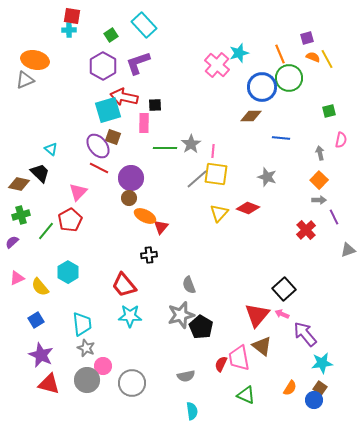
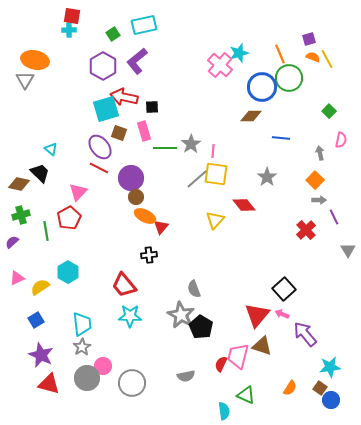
cyan rectangle at (144, 25): rotated 60 degrees counterclockwise
green square at (111, 35): moved 2 px right, 1 px up
purple square at (307, 38): moved 2 px right, 1 px down
purple L-shape at (138, 63): moved 1 px left, 2 px up; rotated 20 degrees counterclockwise
pink cross at (217, 65): moved 3 px right
gray triangle at (25, 80): rotated 36 degrees counterclockwise
black square at (155, 105): moved 3 px left, 2 px down
cyan square at (108, 110): moved 2 px left, 1 px up
green square at (329, 111): rotated 32 degrees counterclockwise
pink rectangle at (144, 123): moved 8 px down; rotated 18 degrees counterclockwise
brown square at (113, 137): moved 6 px right, 4 px up
purple ellipse at (98, 146): moved 2 px right, 1 px down
gray star at (267, 177): rotated 18 degrees clockwise
orange square at (319, 180): moved 4 px left
brown circle at (129, 198): moved 7 px right, 1 px up
red diamond at (248, 208): moved 4 px left, 3 px up; rotated 30 degrees clockwise
yellow triangle at (219, 213): moved 4 px left, 7 px down
red pentagon at (70, 220): moved 1 px left, 2 px up
green line at (46, 231): rotated 48 degrees counterclockwise
gray triangle at (348, 250): rotated 42 degrees counterclockwise
gray semicircle at (189, 285): moved 5 px right, 4 px down
yellow semicircle at (40, 287): rotated 96 degrees clockwise
gray star at (181, 315): rotated 28 degrees counterclockwise
brown triangle at (262, 346): rotated 20 degrees counterclockwise
gray star at (86, 348): moved 4 px left, 1 px up; rotated 18 degrees clockwise
pink trapezoid at (239, 358): moved 1 px left, 2 px up; rotated 24 degrees clockwise
cyan star at (322, 363): moved 8 px right, 4 px down
gray circle at (87, 380): moved 2 px up
blue circle at (314, 400): moved 17 px right
cyan semicircle at (192, 411): moved 32 px right
